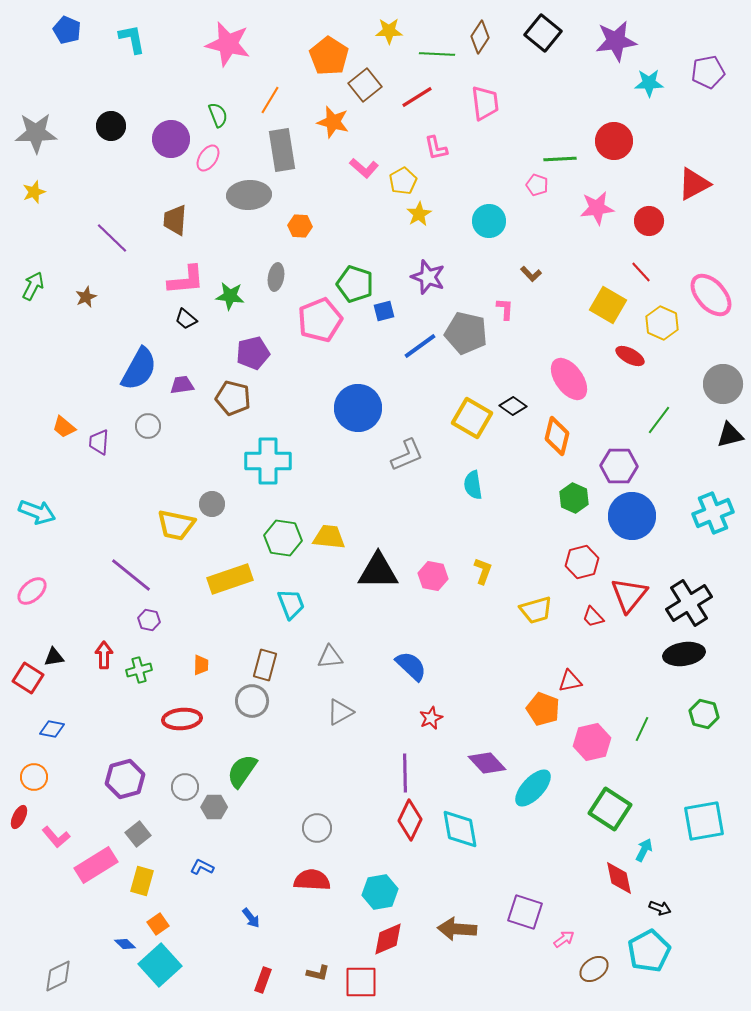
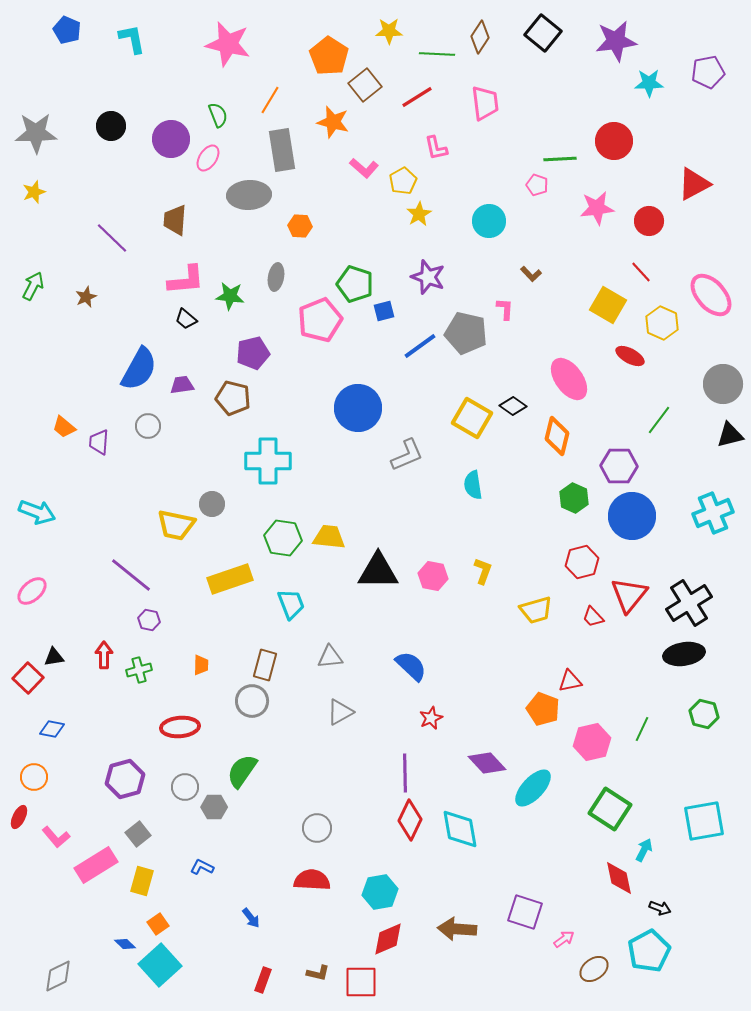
red square at (28, 678): rotated 12 degrees clockwise
red ellipse at (182, 719): moved 2 px left, 8 px down
